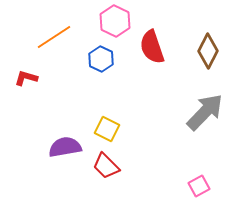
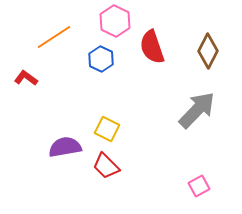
red L-shape: rotated 20 degrees clockwise
gray arrow: moved 8 px left, 2 px up
